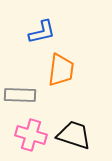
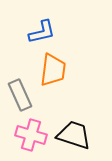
orange trapezoid: moved 8 px left
gray rectangle: rotated 64 degrees clockwise
